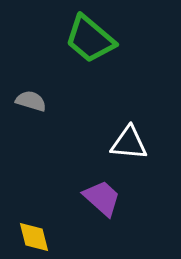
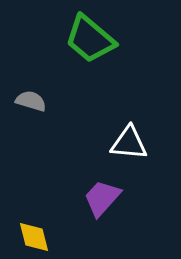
purple trapezoid: rotated 90 degrees counterclockwise
